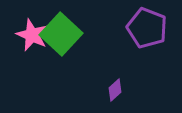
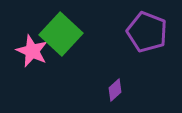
purple pentagon: moved 4 px down
pink star: moved 16 px down
